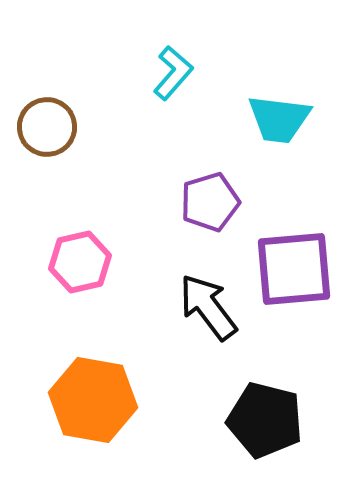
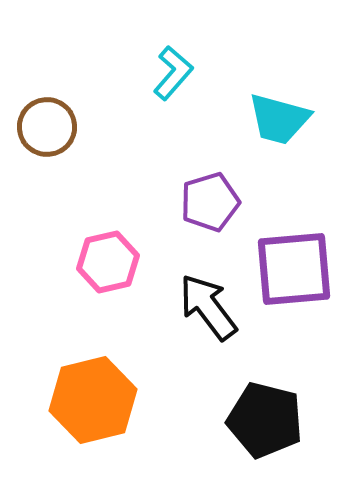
cyan trapezoid: rotated 8 degrees clockwise
pink hexagon: moved 28 px right
orange hexagon: rotated 24 degrees counterclockwise
